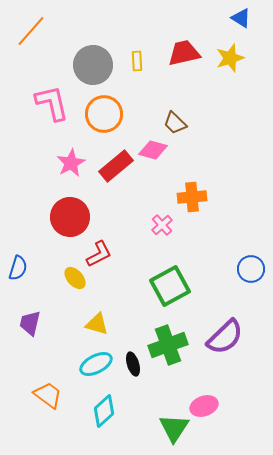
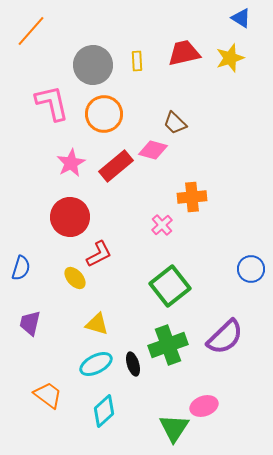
blue semicircle: moved 3 px right
green square: rotated 9 degrees counterclockwise
